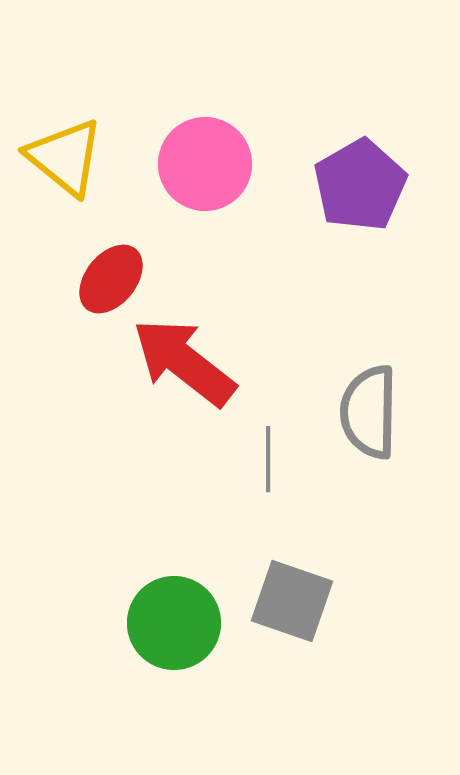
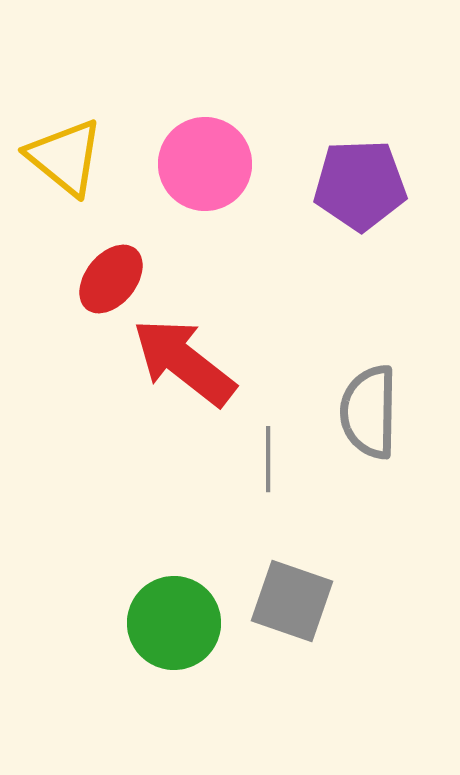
purple pentagon: rotated 28 degrees clockwise
